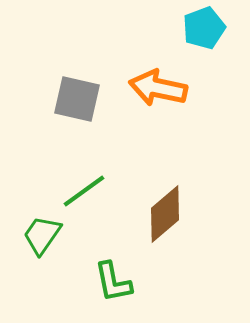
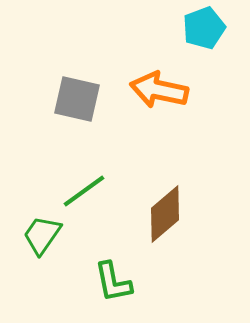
orange arrow: moved 1 px right, 2 px down
